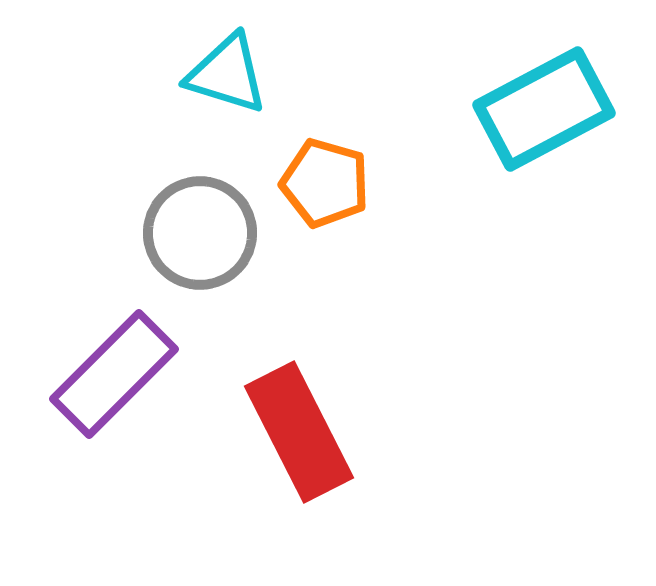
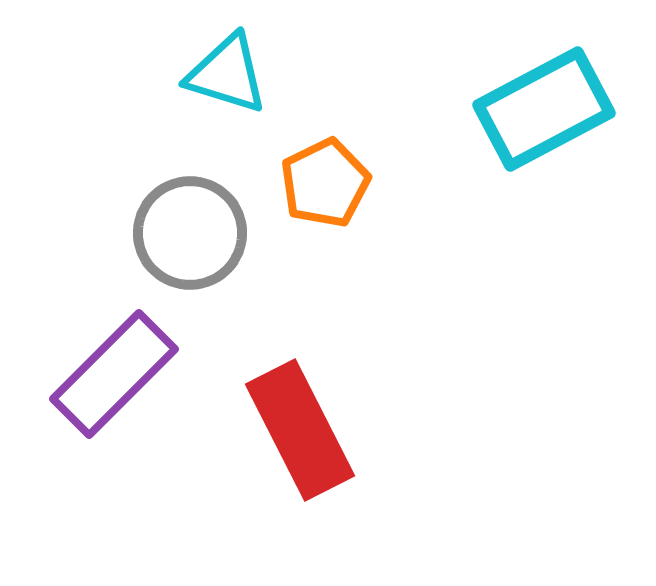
orange pentagon: rotated 30 degrees clockwise
gray circle: moved 10 px left
red rectangle: moved 1 px right, 2 px up
